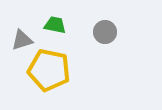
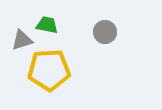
green trapezoid: moved 8 px left
yellow pentagon: rotated 15 degrees counterclockwise
